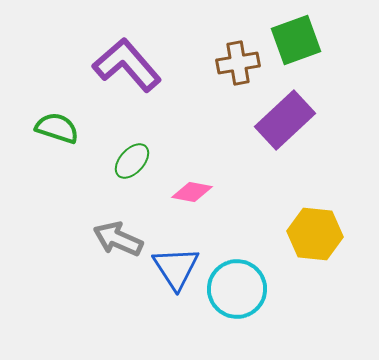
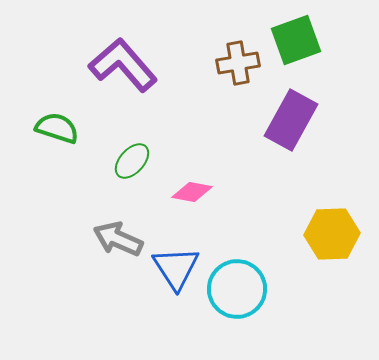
purple L-shape: moved 4 px left
purple rectangle: moved 6 px right; rotated 18 degrees counterclockwise
yellow hexagon: moved 17 px right; rotated 8 degrees counterclockwise
